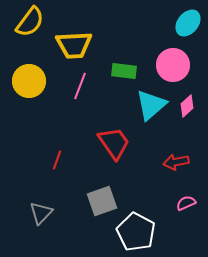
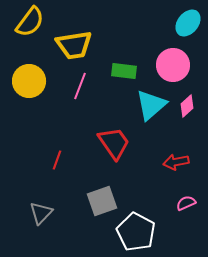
yellow trapezoid: rotated 6 degrees counterclockwise
